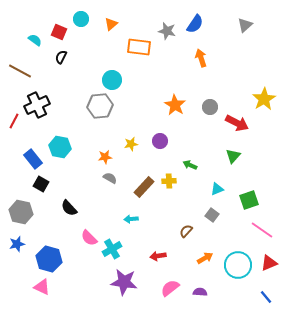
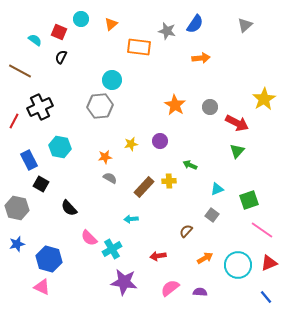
orange arrow at (201, 58): rotated 102 degrees clockwise
black cross at (37, 105): moved 3 px right, 2 px down
green triangle at (233, 156): moved 4 px right, 5 px up
blue rectangle at (33, 159): moved 4 px left, 1 px down; rotated 12 degrees clockwise
gray hexagon at (21, 212): moved 4 px left, 4 px up
